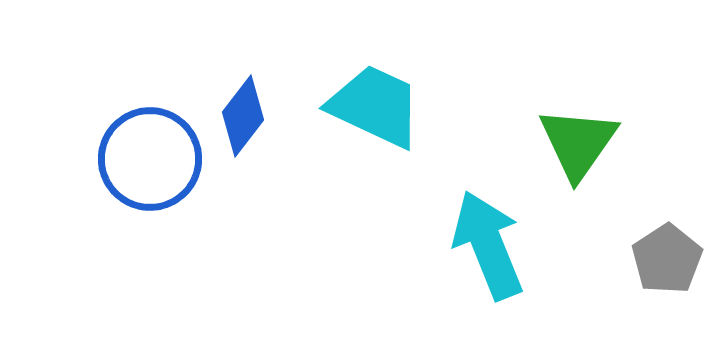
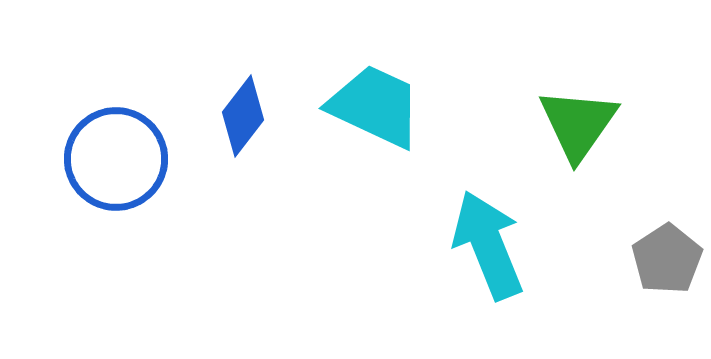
green triangle: moved 19 px up
blue circle: moved 34 px left
